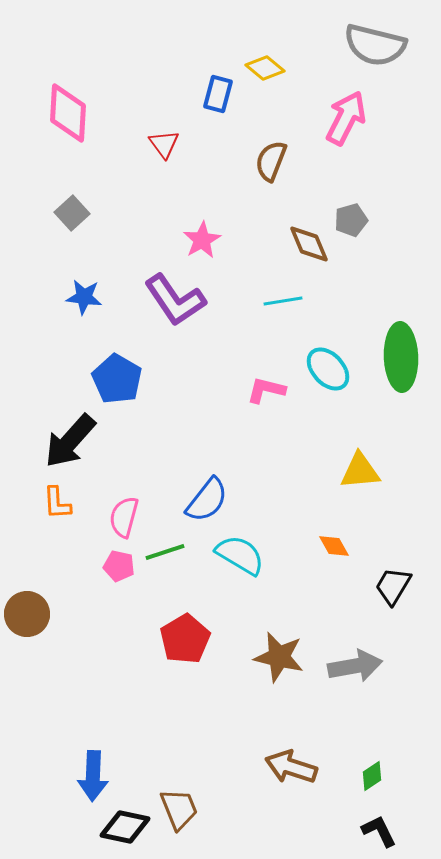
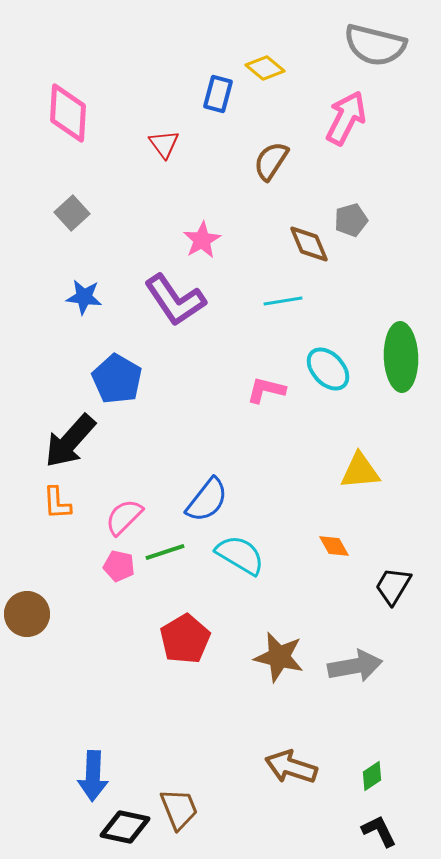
brown semicircle: rotated 12 degrees clockwise
pink semicircle: rotated 30 degrees clockwise
